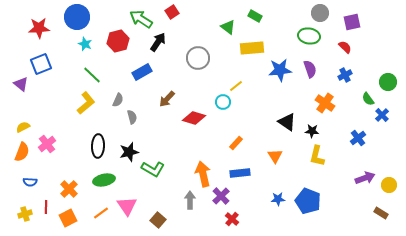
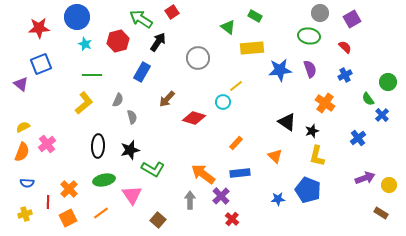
purple square at (352, 22): moved 3 px up; rotated 18 degrees counterclockwise
blue rectangle at (142, 72): rotated 30 degrees counterclockwise
green line at (92, 75): rotated 42 degrees counterclockwise
yellow L-shape at (86, 103): moved 2 px left
black star at (312, 131): rotated 24 degrees counterclockwise
black star at (129, 152): moved 1 px right, 2 px up
orange triangle at (275, 156): rotated 14 degrees counterclockwise
orange arrow at (203, 174): rotated 40 degrees counterclockwise
blue semicircle at (30, 182): moved 3 px left, 1 px down
blue pentagon at (308, 201): moved 11 px up
pink triangle at (127, 206): moved 5 px right, 11 px up
red line at (46, 207): moved 2 px right, 5 px up
